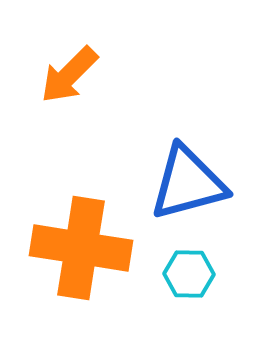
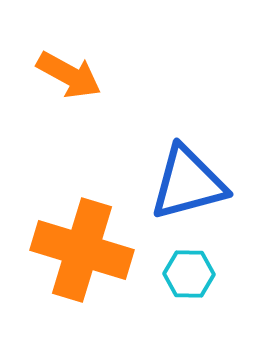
orange arrow: rotated 106 degrees counterclockwise
orange cross: moved 1 px right, 2 px down; rotated 8 degrees clockwise
